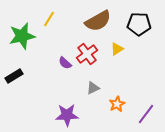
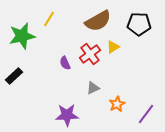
yellow triangle: moved 4 px left, 2 px up
red cross: moved 3 px right
purple semicircle: rotated 24 degrees clockwise
black rectangle: rotated 12 degrees counterclockwise
